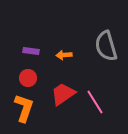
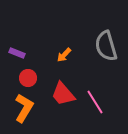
purple rectangle: moved 14 px left, 2 px down; rotated 14 degrees clockwise
orange arrow: rotated 42 degrees counterclockwise
red trapezoid: rotated 96 degrees counterclockwise
orange L-shape: rotated 12 degrees clockwise
